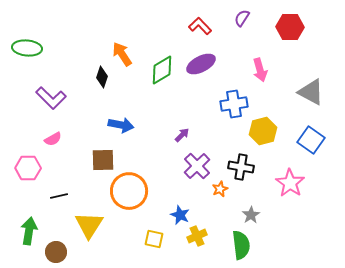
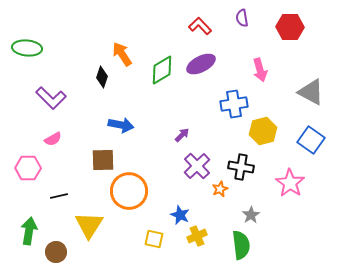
purple semicircle: rotated 42 degrees counterclockwise
